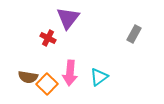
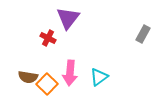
gray rectangle: moved 9 px right
